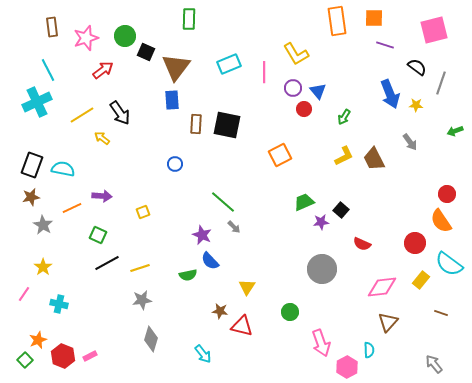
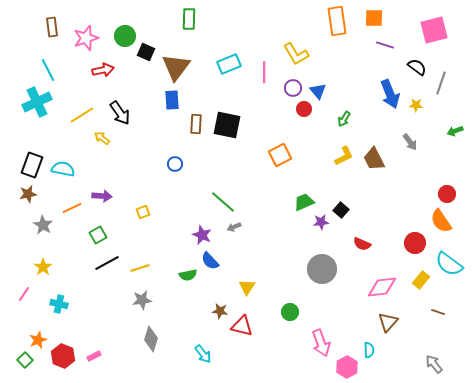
red arrow at (103, 70): rotated 25 degrees clockwise
green arrow at (344, 117): moved 2 px down
brown star at (31, 197): moved 3 px left, 3 px up
gray arrow at (234, 227): rotated 112 degrees clockwise
green square at (98, 235): rotated 36 degrees clockwise
brown line at (441, 313): moved 3 px left, 1 px up
pink rectangle at (90, 356): moved 4 px right
